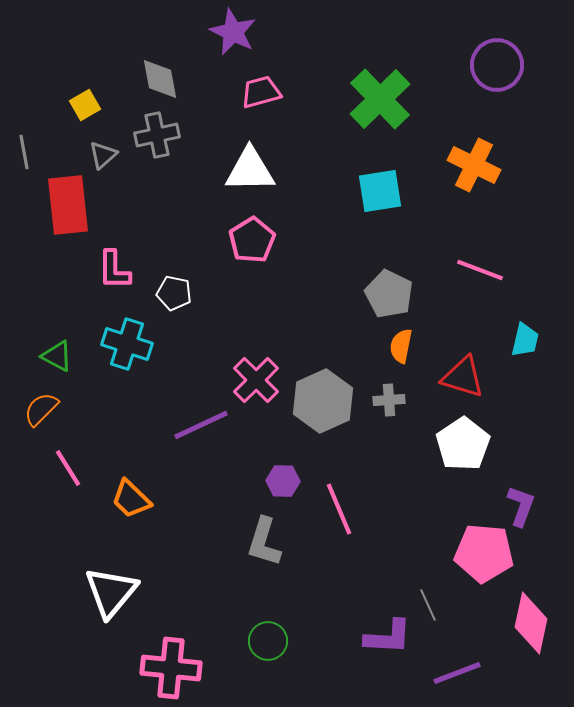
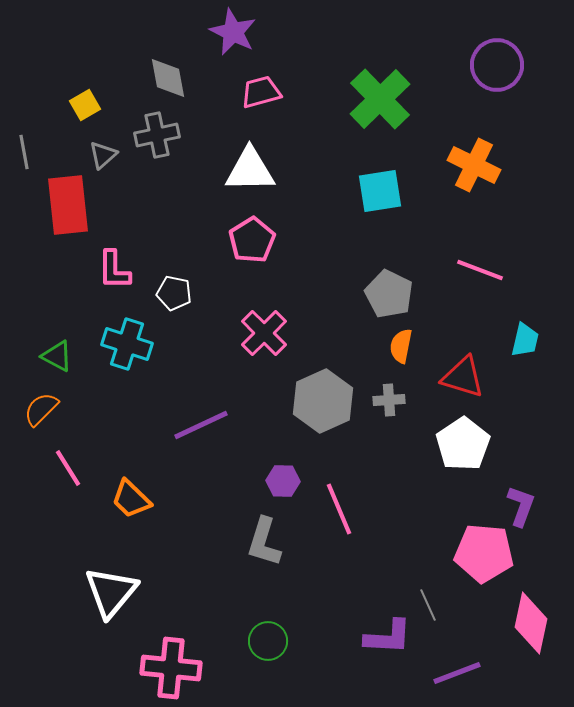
gray diamond at (160, 79): moved 8 px right, 1 px up
pink cross at (256, 380): moved 8 px right, 47 px up
